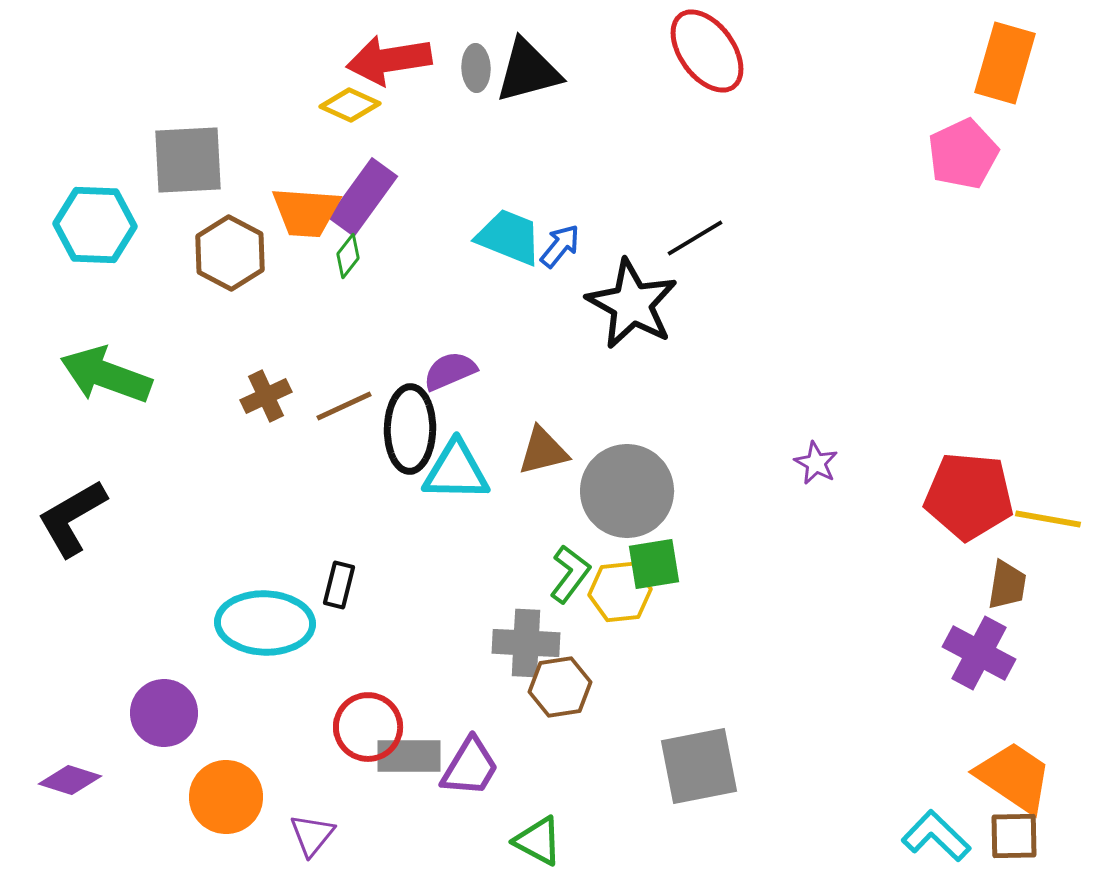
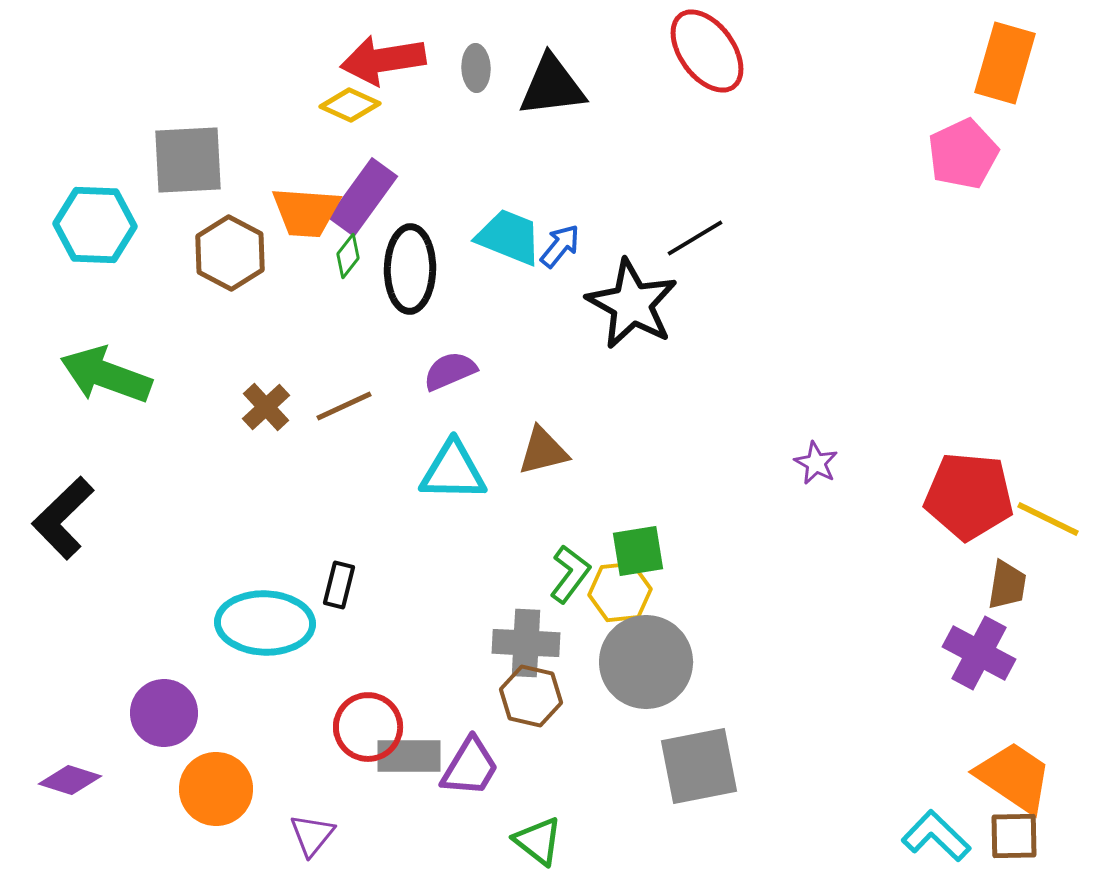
red arrow at (389, 60): moved 6 px left
black triangle at (528, 71): moved 24 px right, 15 px down; rotated 8 degrees clockwise
brown cross at (266, 396): moved 11 px down; rotated 18 degrees counterclockwise
black ellipse at (410, 429): moved 160 px up
cyan triangle at (456, 471): moved 3 px left
gray circle at (627, 491): moved 19 px right, 171 px down
black L-shape at (72, 518): moved 9 px left; rotated 14 degrees counterclockwise
yellow line at (1048, 519): rotated 16 degrees clockwise
green square at (654, 564): moved 16 px left, 13 px up
brown hexagon at (560, 687): moved 29 px left, 9 px down; rotated 22 degrees clockwise
orange circle at (226, 797): moved 10 px left, 8 px up
green triangle at (538, 841): rotated 10 degrees clockwise
